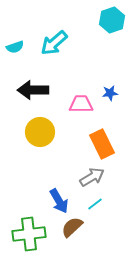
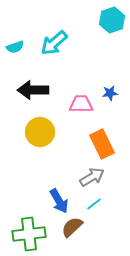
cyan line: moved 1 px left
